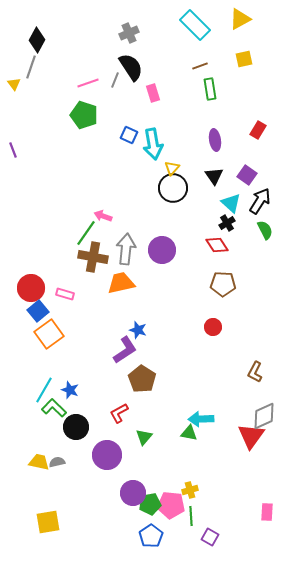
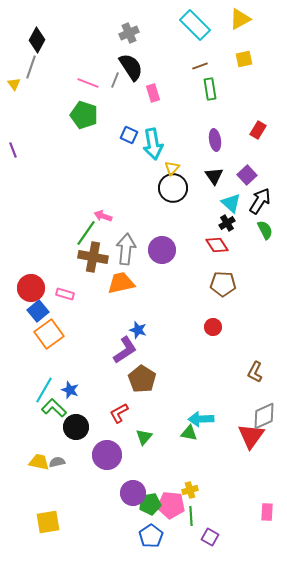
pink line at (88, 83): rotated 40 degrees clockwise
purple square at (247, 175): rotated 12 degrees clockwise
